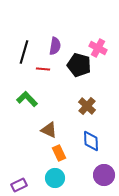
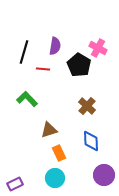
black pentagon: rotated 15 degrees clockwise
brown triangle: rotated 42 degrees counterclockwise
purple rectangle: moved 4 px left, 1 px up
